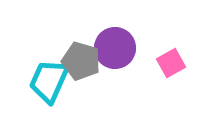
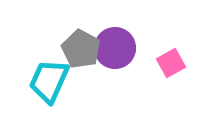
gray pentagon: moved 12 px up; rotated 12 degrees clockwise
